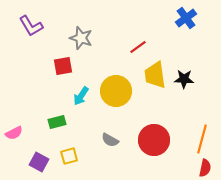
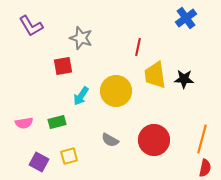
red line: rotated 42 degrees counterclockwise
pink semicircle: moved 10 px right, 10 px up; rotated 18 degrees clockwise
